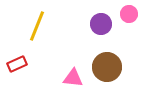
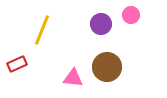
pink circle: moved 2 px right, 1 px down
yellow line: moved 5 px right, 4 px down
